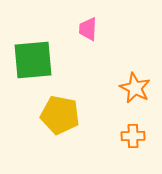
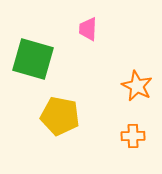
green square: moved 1 px up; rotated 21 degrees clockwise
orange star: moved 2 px right, 2 px up
yellow pentagon: moved 1 px down
